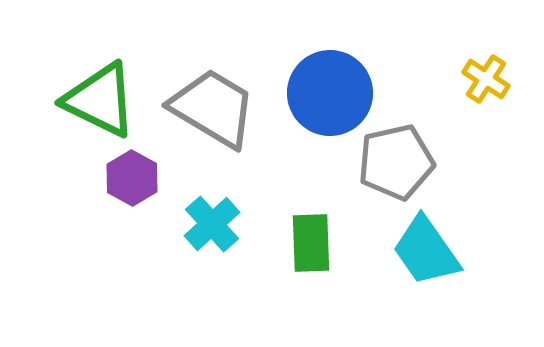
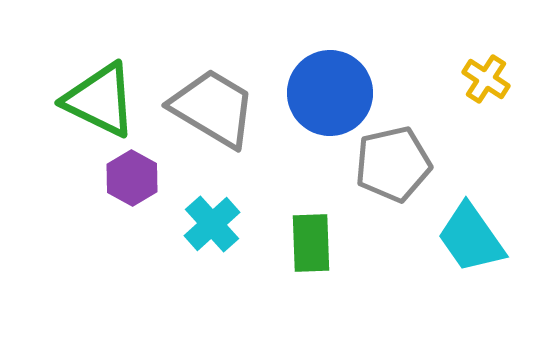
gray pentagon: moved 3 px left, 2 px down
cyan trapezoid: moved 45 px right, 13 px up
